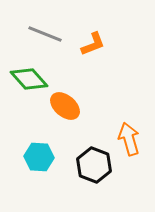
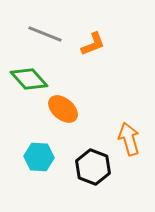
orange ellipse: moved 2 px left, 3 px down
black hexagon: moved 1 px left, 2 px down
